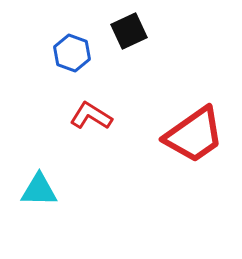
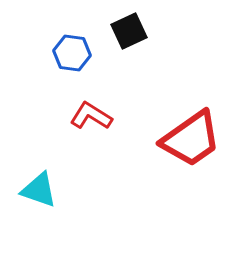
blue hexagon: rotated 12 degrees counterclockwise
red trapezoid: moved 3 px left, 4 px down
cyan triangle: rotated 18 degrees clockwise
